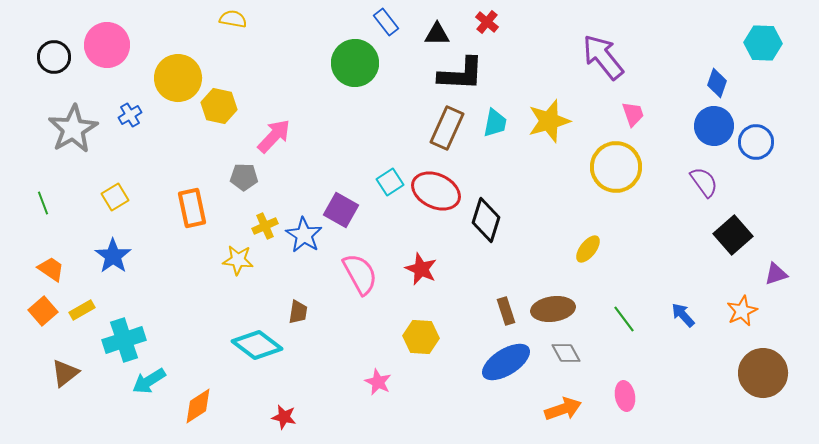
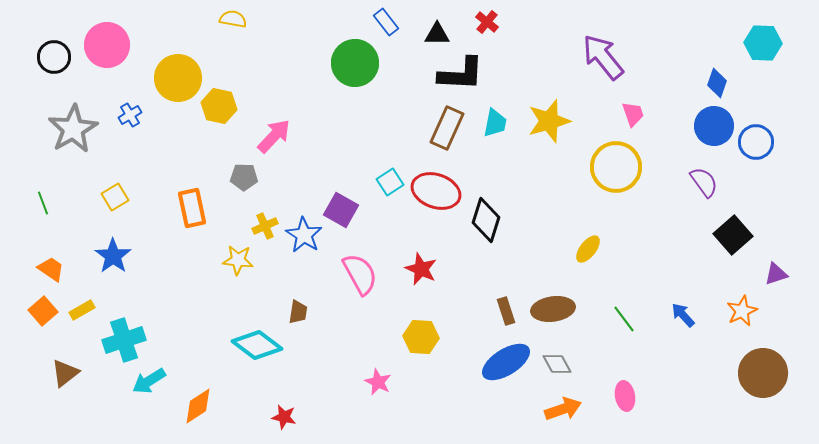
red ellipse at (436, 191): rotated 6 degrees counterclockwise
gray diamond at (566, 353): moved 9 px left, 11 px down
